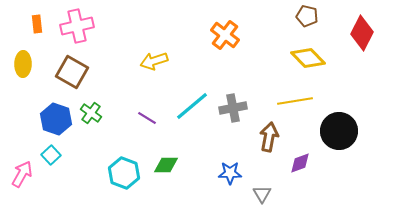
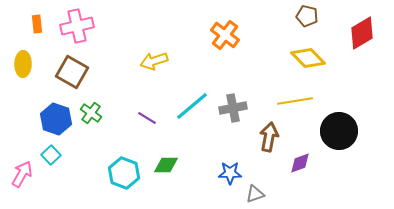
red diamond: rotated 32 degrees clockwise
gray triangle: moved 7 px left; rotated 42 degrees clockwise
